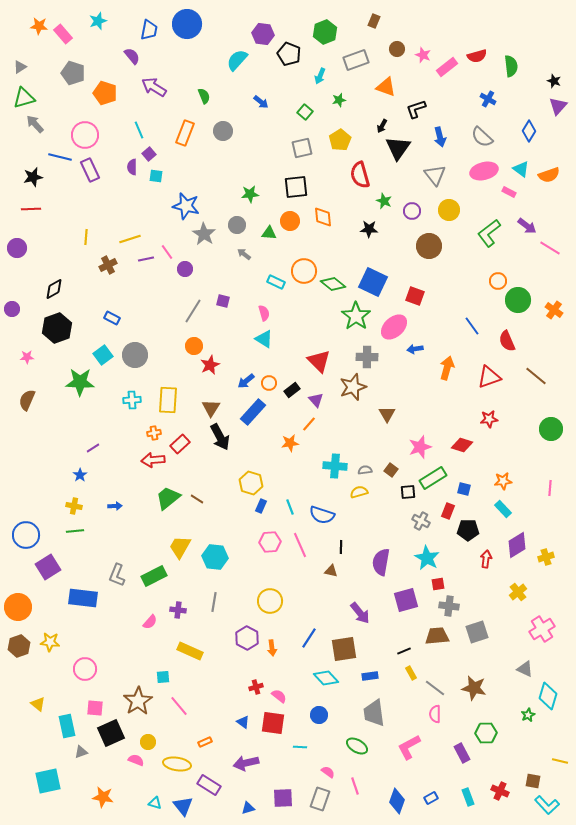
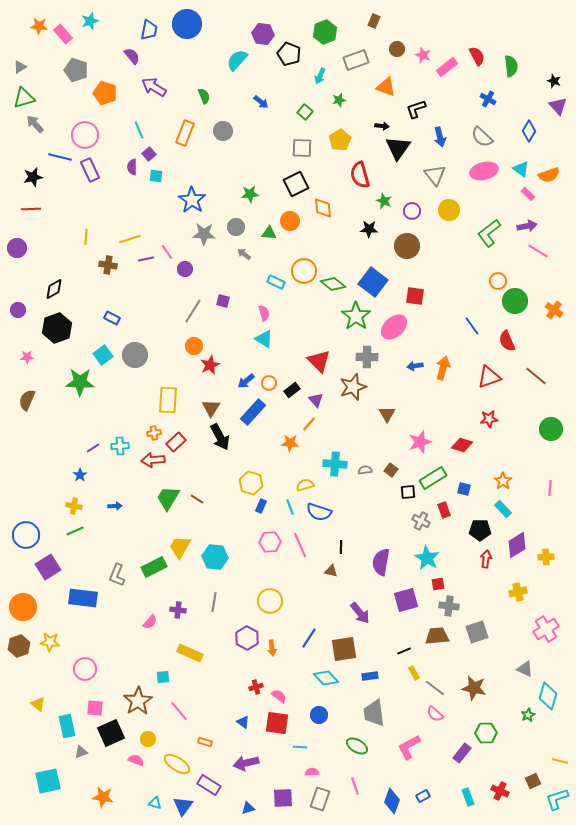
cyan star at (98, 21): moved 8 px left
red semicircle at (477, 56): rotated 102 degrees counterclockwise
gray pentagon at (73, 73): moved 3 px right, 3 px up
purple triangle at (558, 106): rotated 24 degrees counterclockwise
black arrow at (382, 126): rotated 112 degrees counterclockwise
gray square at (302, 148): rotated 15 degrees clockwise
black square at (296, 187): moved 3 px up; rotated 20 degrees counterclockwise
pink rectangle at (509, 192): moved 19 px right, 2 px down; rotated 16 degrees clockwise
blue star at (186, 206): moved 6 px right, 6 px up; rotated 20 degrees clockwise
orange diamond at (323, 217): moved 9 px up
gray circle at (237, 225): moved 1 px left, 2 px down
purple arrow at (527, 226): rotated 48 degrees counterclockwise
gray star at (204, 234): rotated 30 degrees counterclockwise
brown circle at (429, 246): moved 22 px left
pink line at (550, 248): moved 12 px left, 3 px down
brown cross at (108, 265): rotated 36 degrees clockwise
blue square at (373, 282): rotated 12 degrees clockwise
red square at (415, 296): rotated 12 degrees counterclockwise
green circle at (518, 300): moved 3 px left, 1 px down
purple circle at (12, 309): moved 6 px right, 1 px down
blue arrow at (415, 349): moved 17 px down
orange arrow at (447, 368): moved 4 px left
cyan cross at (132, 400): moved 12 px left, 46 px down
orange star at (290, 443): rotated 12 degrees clockwise
red rectangle at (180, 444): moved 4 px left, 2 px up
pink star at (420, 447): moved 5 px up
cyan cross at (335, 466): moved 2 px up
orange star at (503, 481): rotated 30 degrees counterclockwise
yellow semicircle at (359, 492): moved 54 px left, 7 px up
green trapezoid at (168, 498): rotated 20 degrees counterclockwise
red rectangle at (448, 511): moved 4 px left, 1 px up; rotated 42 degrees counterclockwise
blue semicircle at (322, 515): moved 3 px left, 3 px up
black pentagon at (468, 530): moved 12 px right
green line at (75, 531): rotated 18 degrees counterclockwise
yellow cross at (546, 557): rotated 14 degrees clockwise
green rectangle at (154, 576): moved 9 px up
yellow cross at (518, 592): rotated 24 degrees clockwise
orange circle at (18, 607): moved 5 px right
pink cross at (542, 629): moved 4 px right
yellow rectangle at (190, 651): moved 2 px down
yellow rectangle at (411, 673): moved 3 px right
pink line at (179, 706): moved 5 px down
pink semicircle at (435, 714): rotated 48 degrees counterclockwise
red square at (273, 723): moved 4 px right
yellow circle at (148, 742): moved 3 px up
orange rectangle at (205, 742): rotated 40 degrees clockwise
purple rectangle at (462, 753): rotated 66 degrees clockwise
yellow ellipse at (177, 764): rotated 24 degrees clockwise
pink semicircle at (328, 772): moved 16 px left; rotated 40 degrees counterclockwise
brown square at (533, 781): rotated 35 degrees counterclockwise
blue rectangle at (431, 798): moved 8 px left, 2 px up
blue diamond at (397, 801): moved 5 px left
cyan L-shape at (547, 805): moved 10 px right, 6 px up; rotated 115 degrees clockwise
blue triangle at (183, 806): rotated 15 degrees clockwise
